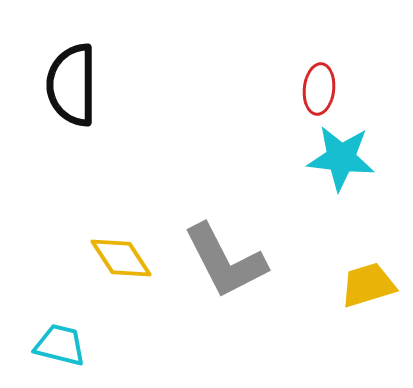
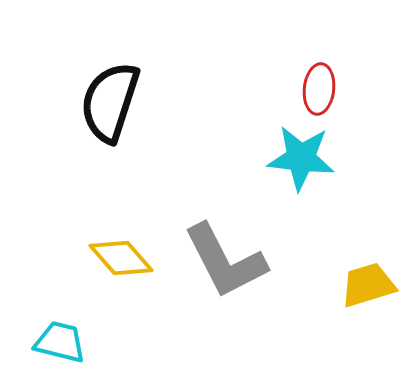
black semicircle: moved 38 px right, 17 px down; rotated 18 degrees clockwise
cyan star: moved 40 px left
yellow diamond: rotated 8 degrees counterclockwise
cyan trapezoid: moved 3 px up
